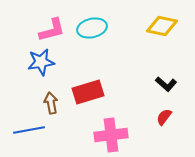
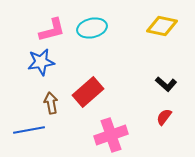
red rectangle: rotated 24 degrees counterclockwise
pink cross: rotated 12 degrees counterclockwise
